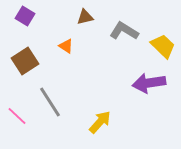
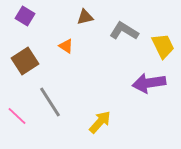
yellow trapezoid: rotated 20 degrees clockwise
